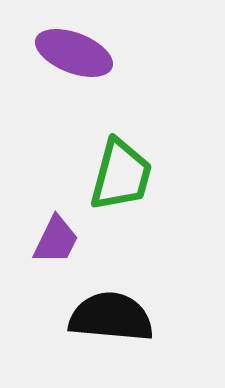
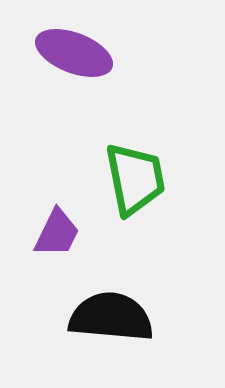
green trapezoid: moved 14 px right, 4 px down; rotated 26 degrees counterclockwise
purple trapezoid: moved 1 px right, 7 px up
